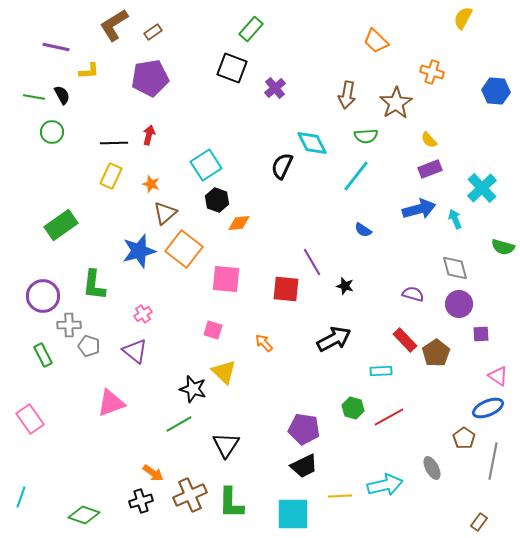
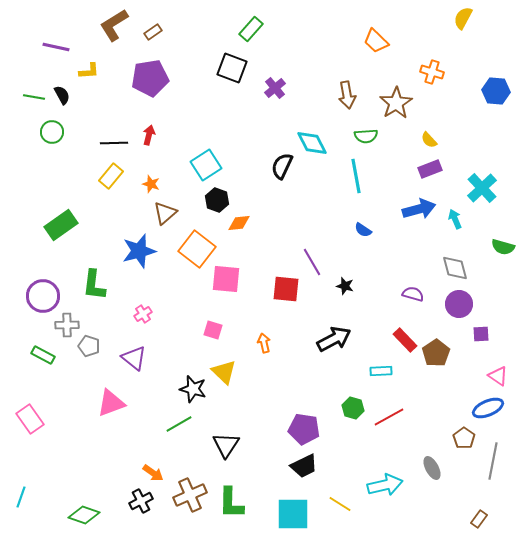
brown arrow at (347, 95): rotated 20 degrees counterclockwise
yellow rectangle at (111, 176): rotated 15 degrees clockwise
cyan line at (356, 176): rotated 48 degrees counterclockwise
orange square at (184, 249): moved 13 px right
gray cross at (69, 325): moved 2 px left
orange arrow at (264, 343): rotated 30 degrees clockwise
purple triangle at (135, 351): moved 1 px left, 7 px down
green rectangle at (43, 355): rotated 35 degrees counterclockwise
yellow line at (340, 496): moved 8 px down; rotated 35 degrees clockwise
black cross at (141, 501): rotated 10 degrees counterclockwise
brown rectangle at (479, 522): moved 3 px up
